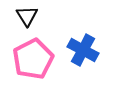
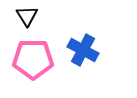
pink pentagon: rotated 27 degrees clockwise
